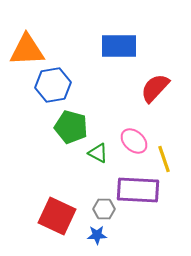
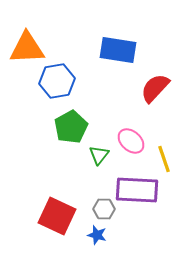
blue rectangle: moved 1 px left, 4 px down; rotated 9 degrees clockwise
orange triangle: moved 2 px up
blue hexagon: moved 4 px right, 4 px up
green pentagon: rotated 28 degrees clockwise
pink ellipse: moved 3 px left
green triangle: moved 1 px right, 2 px down; rotated 40 degrees clockwise
purple rectangle: moved 1 px left
blue star: rotated 18 degrees clockwise
